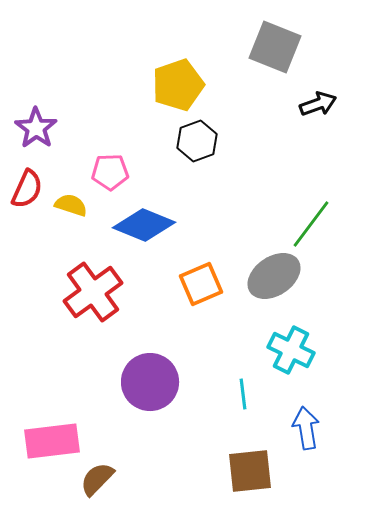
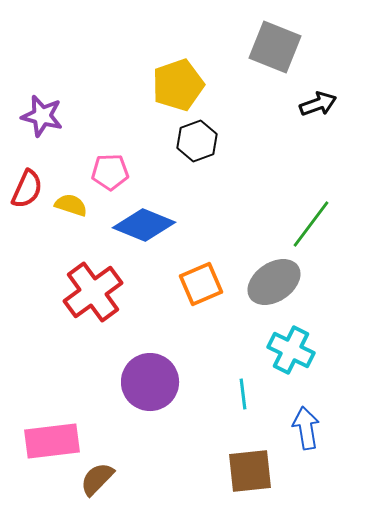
purple star: moved 6 px right, 12 px up; rotated 21 degrees counterclockwise
gray ellipse: moved 6 px down
